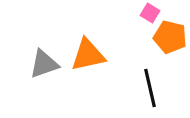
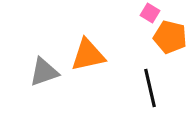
gray triangle: moved 8 px down
